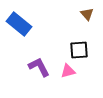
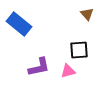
purple L-shape: rotated 105 degrees clockwise
